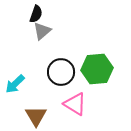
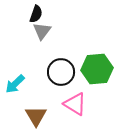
gray triangle: rotated 12 degrees counterclockwise
